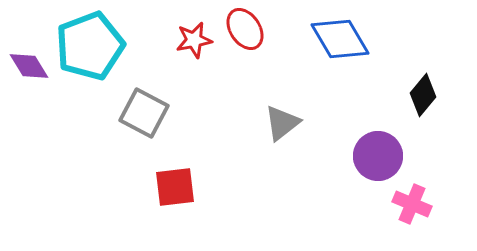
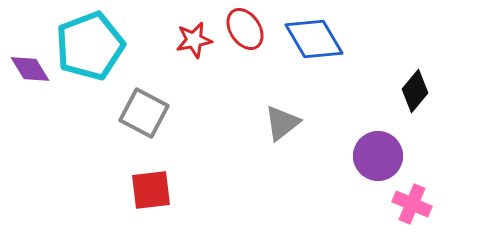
blue diamond: moved 26 px left
purple diamond: moved 1 px right, 3 px down
black diamond: moved 8 px left, 4 px up
red square: moved 24 px left, 3 px down
